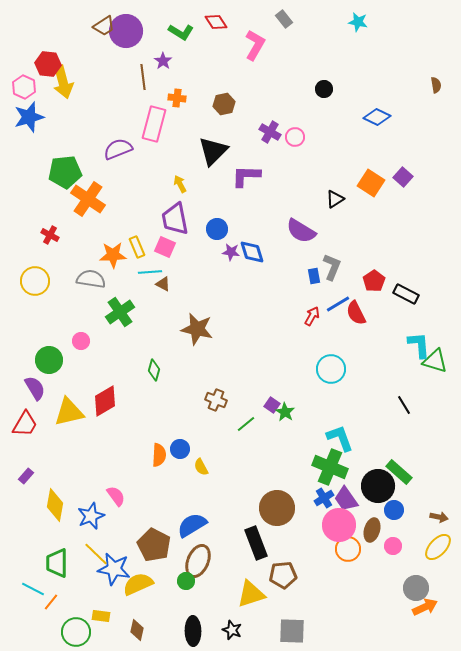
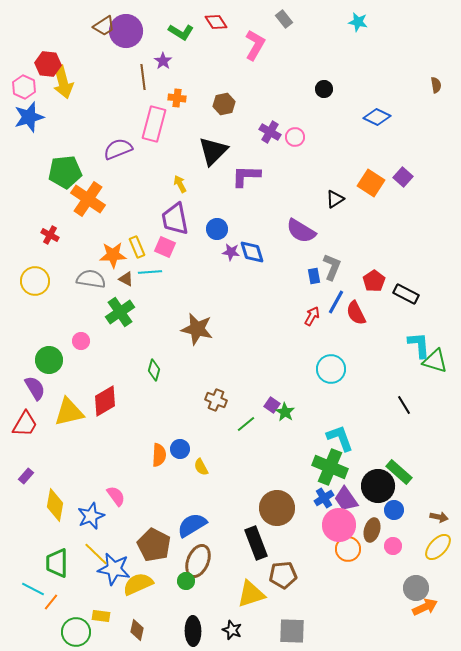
brown triangle at (163, 284): moved 37 px left, 5 px up
blue line at (338, 304): moved 2 px left, 2 px up; rotated 30 degrees counterclockwise
